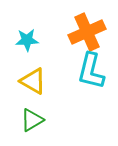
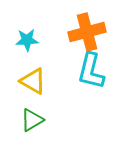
orange cross: rotated 9 degrees clockwise
